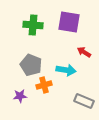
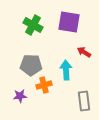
green cross: rotated 24 degrees clockwise
gray pentagon: rotated 20 degrees counterclockwise
cyan arrow: rotated 102 degrees counterclockwise
gray rectangle: rotated 60 degrees clockwise
